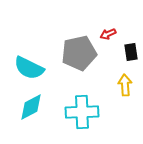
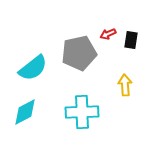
black rectangle: moved 12 px up; rotated 18 degrees clockwise
cyan semicircle: moved 4 px right; rotated 64 degrees counterclockwise
cyan diamond: moved 6 px left, 5 px down
